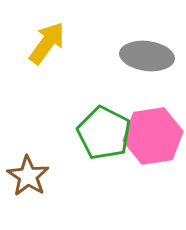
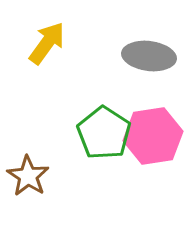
gray ellipse: moved 2 px right
green pentagon: rotated 6 degrees clockwise
